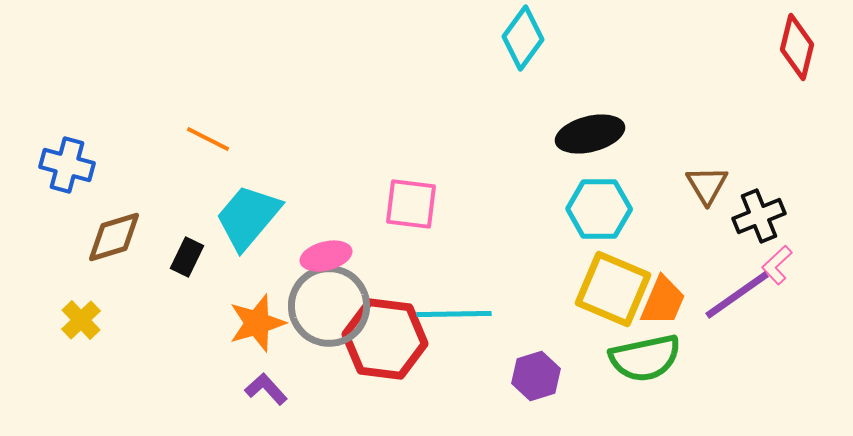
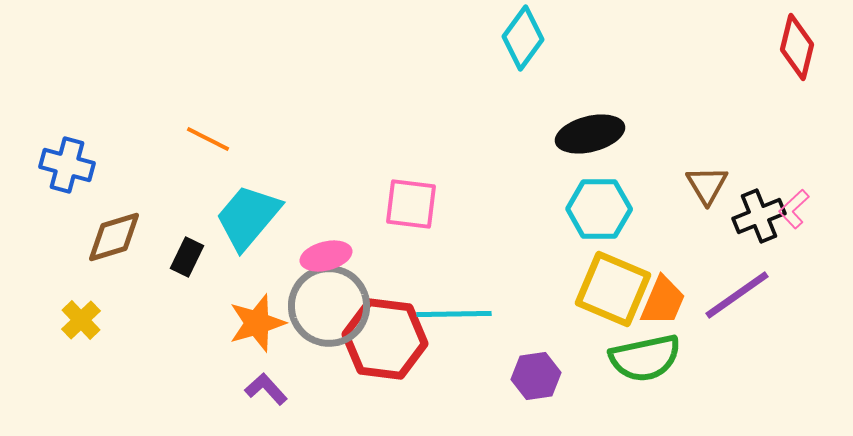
pink L-shape: moved 17 px right, 56 px up
purple hexagon: rotated 9 degrees clockwise
